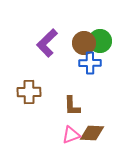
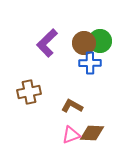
brown cross: rotated 10 degrees counterclockwise
brown L-shape: rotated 120 degrees clockwise
